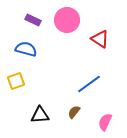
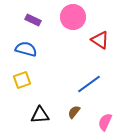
pink circle: moved 6 px right, 3 px up
red triangle: moved 1 px down
yellow square: moved 6 px right, 1 px up
